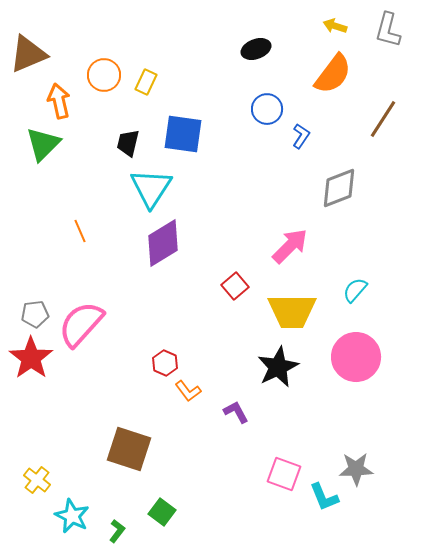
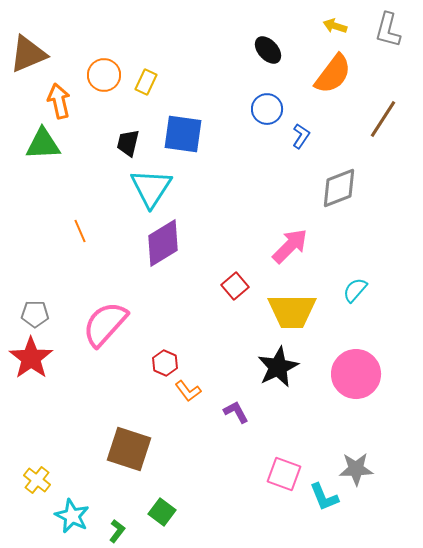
black ellipse: moved 12 px right, 1 px down; rotated 68 degrees clockwise
green triangle: rotated 42 degrees clockwise
gray pentagon: rotated 8 degrees clockwise
pink semicircle: moved 24 px right
pink circle: moved 17 px down
